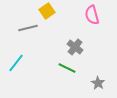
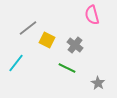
yellow square: moved 29 px down; rotated 28 degrees counterclockwise
gray line: rotated 24 degrees counterclockwise
gray cross: moved 2 px up
